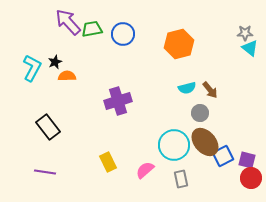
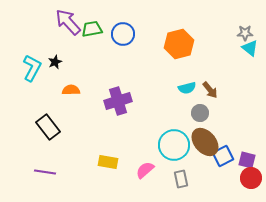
orange semicircle: moved 4 px right, 14 px down
yellow rectangle: rotated 54 degrees counterclockwise
